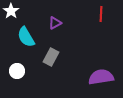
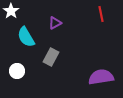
red line: rotated 14 degrees counterclockwise
